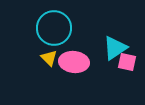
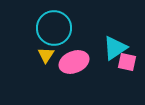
yellow triangle: moved 3 px left, 3 px up; rotated 18 degrees clockwise
pink ellipse: rotated 28 degrees counterclockwise
